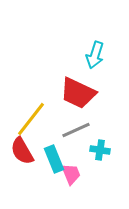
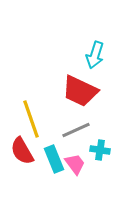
red trapezoid: moved 2 px right, 2 px up
yellow line: rotated 57 degrees counterclockwise
pink trapezoid: moved 4 px right, 10 px up; rotated 15 degrees counterclockwise
